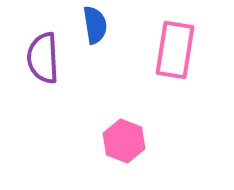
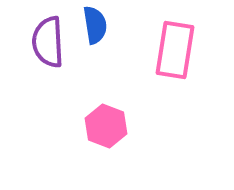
purple semicircle: moved 5 px right, 16 px up
pink hexagon: moved 18 px left, 15 px up
